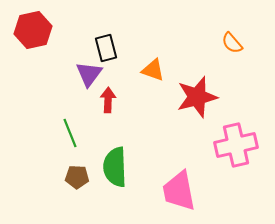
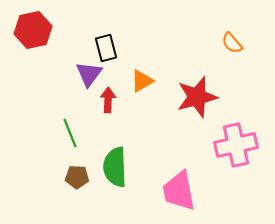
orange triangle: moved 11 px left, 11 px down; rotated 50 degrees counterclockwise
